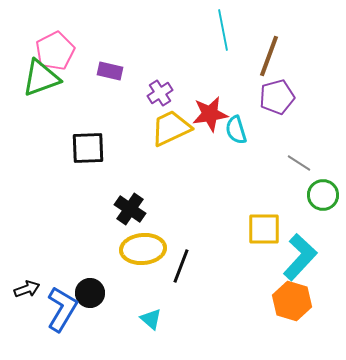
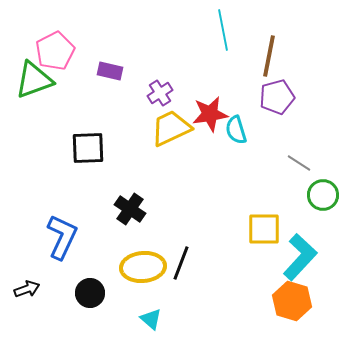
brown line: rotated 9 degrees counterclockwise
green triangle: moved 7 px left, 2 px down
yellow ellipse: moved 18 px down
black line: moved 3 px up
blue L-shape: moved 72 px up; rotated 6 degrees counterclockwise
